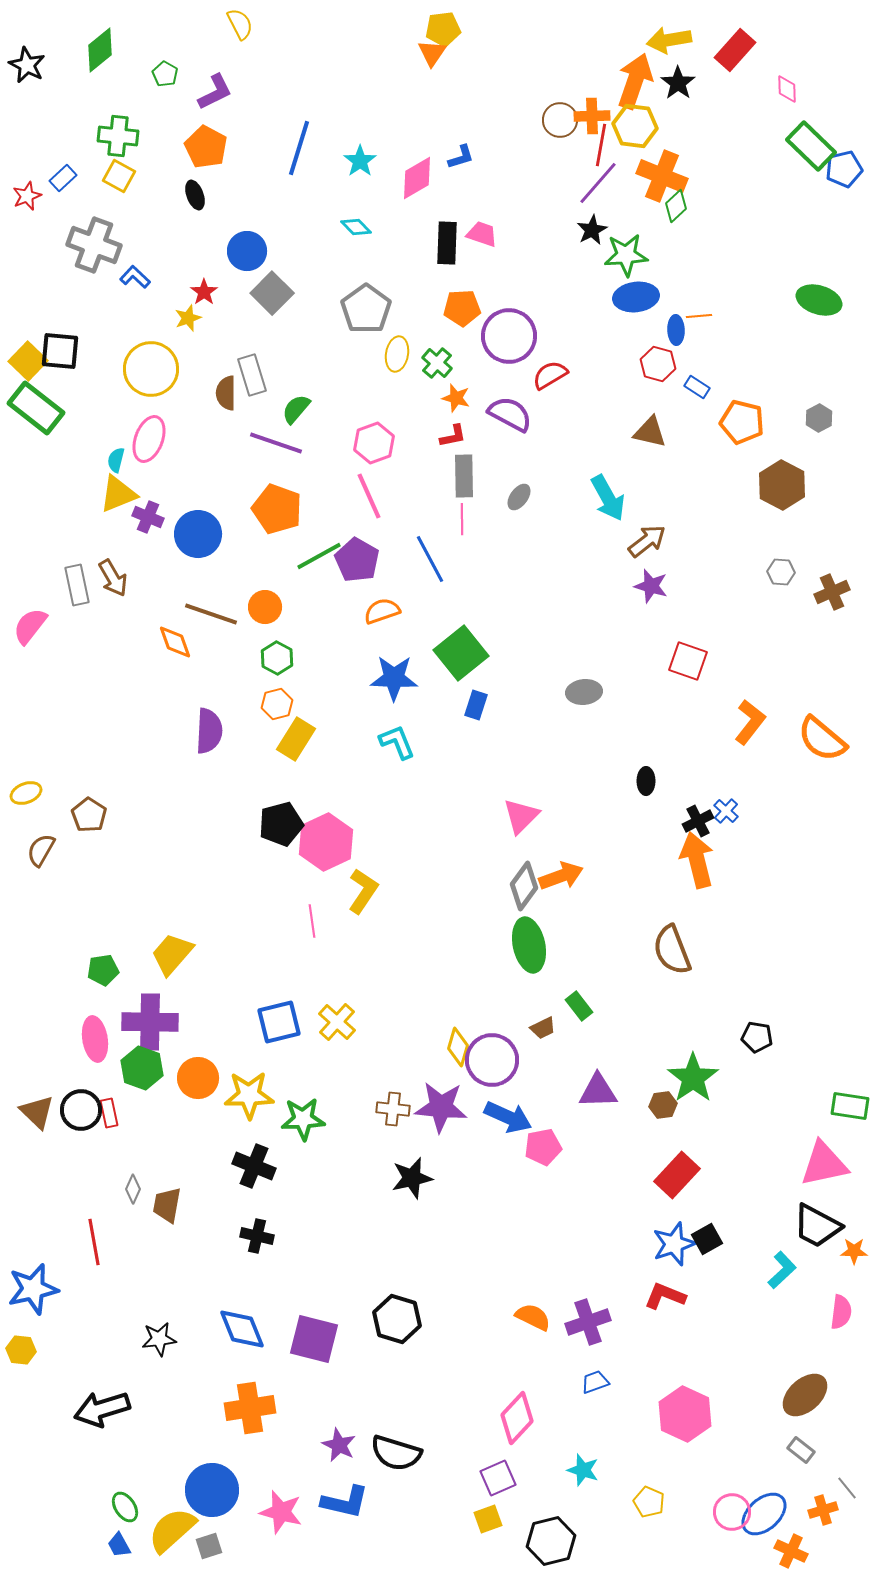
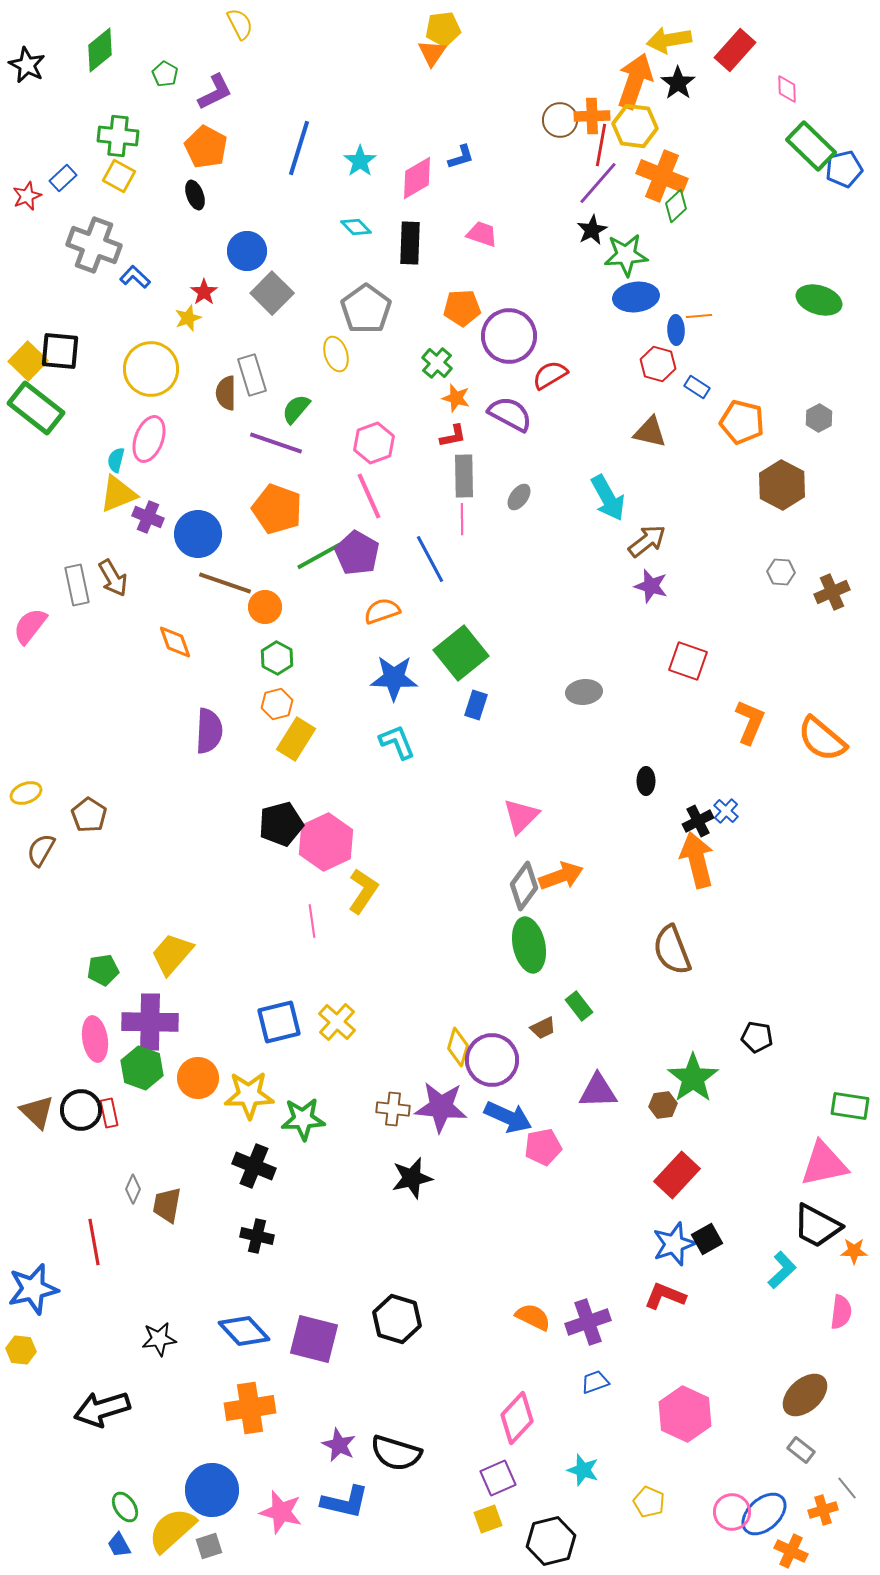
black rectangle at (447, 243): moved 37 px left
yellow ellipse at (397, 354): moved 61 px left; rotated 28 degrees counterclockwise
purple pentagon at (357, 560): moved 7 px up
brown line at (211, 614): moved 14 px right, 31 px up
orange L-shape at (750, 722): rotated 15 degrees counterclockwise
blue diamond at (242, 1329): moved 2 px right, 2 px down; rotated 21 degrees counterclockwise
